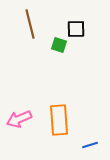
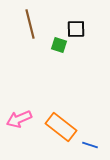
orange rectangle: moved 2 px right, 7 px down; rotated 48 degrees counterclockwise
blue line: rotated 35 degrees clockwise
